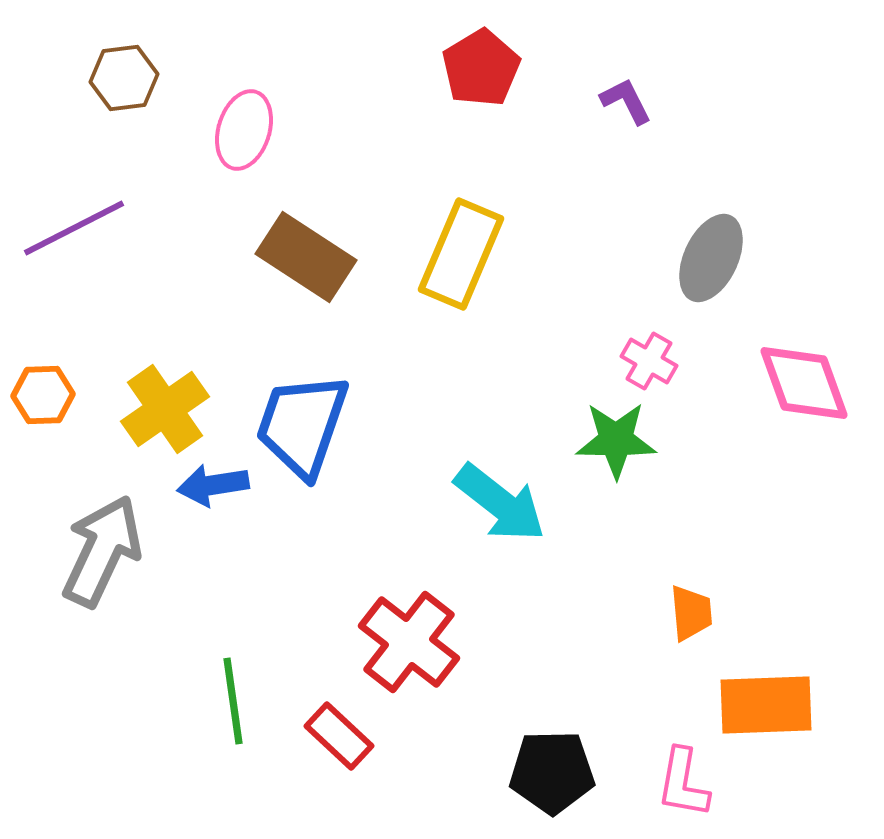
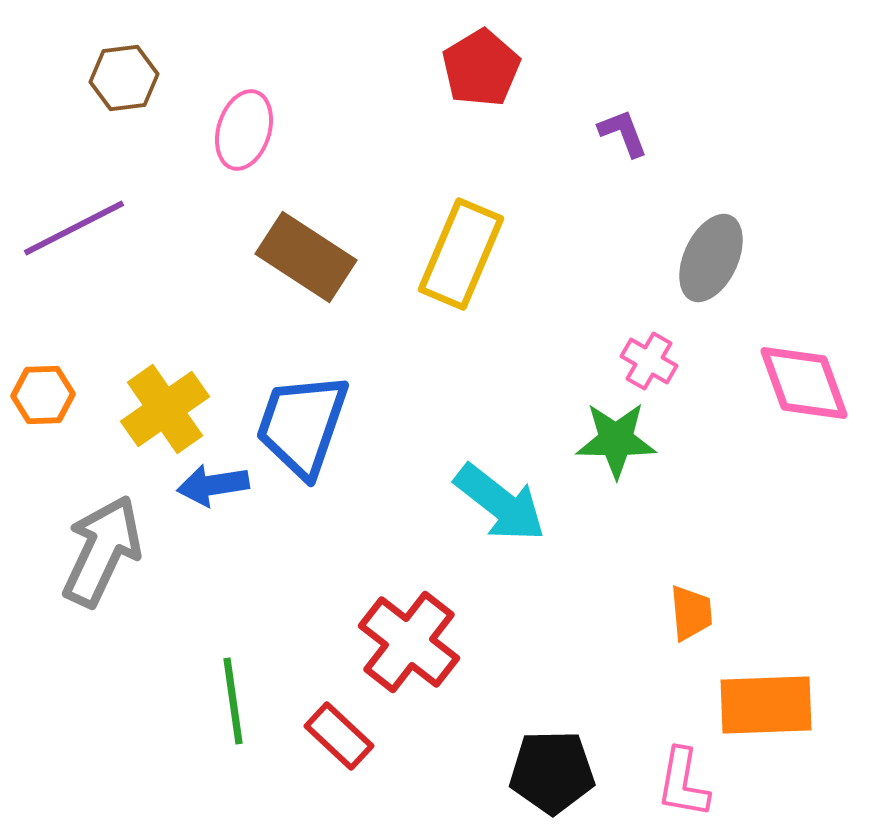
purple L-shape: moved 3 px left, 32 px down; rotated 6 degrees clockwise
